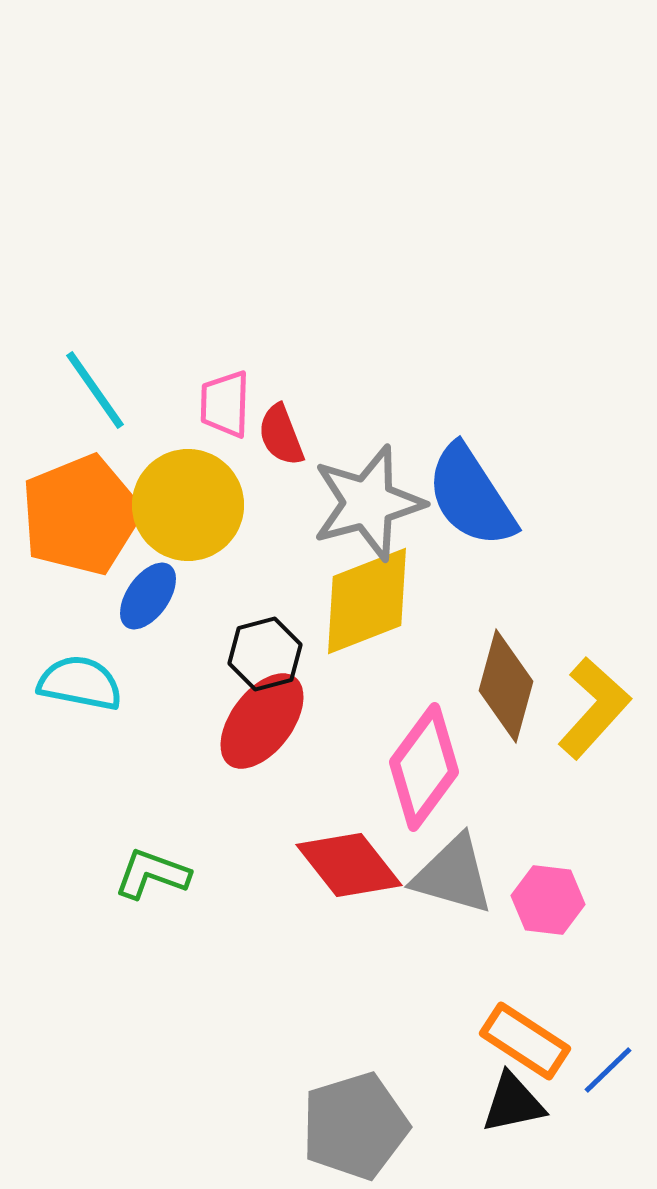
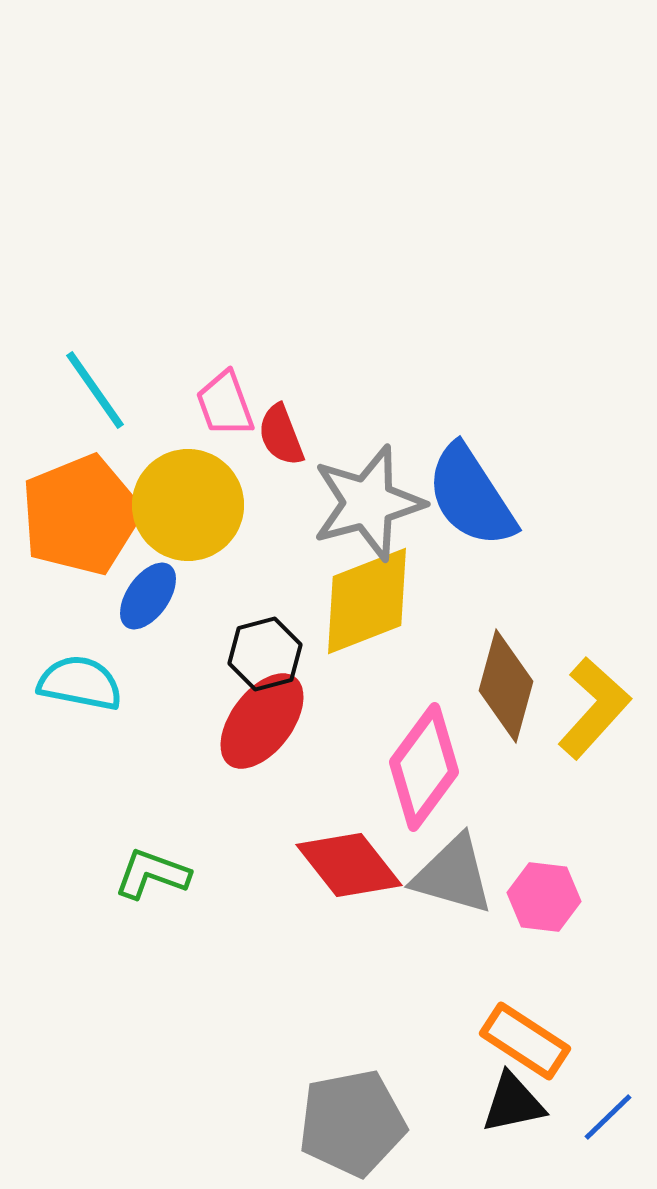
pink trapezoid: rotated 22 degrees counterclockwise
pink hexagon: moved 4 px left, 3 px up
blue line: moved 47 px down
gray pentagon: moved 3 px left, 3 px up; rotated 6 degrees clockwise
